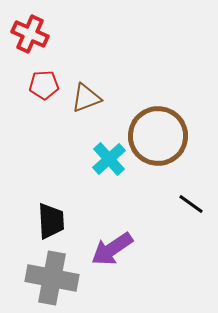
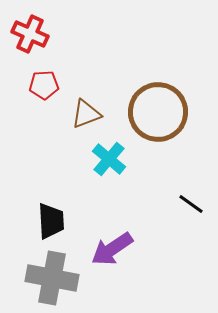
brown triangle: moved 16 px down
brown circle: moved 24 px up
cyan cross: rotated 8 degrees counterclockwise
